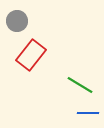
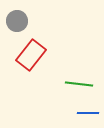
green line: moved 1 px left, 1 px up; rotated 24 degrees counterclockwise
